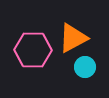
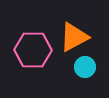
orange triangle: moved 1 px right, 1 px up
